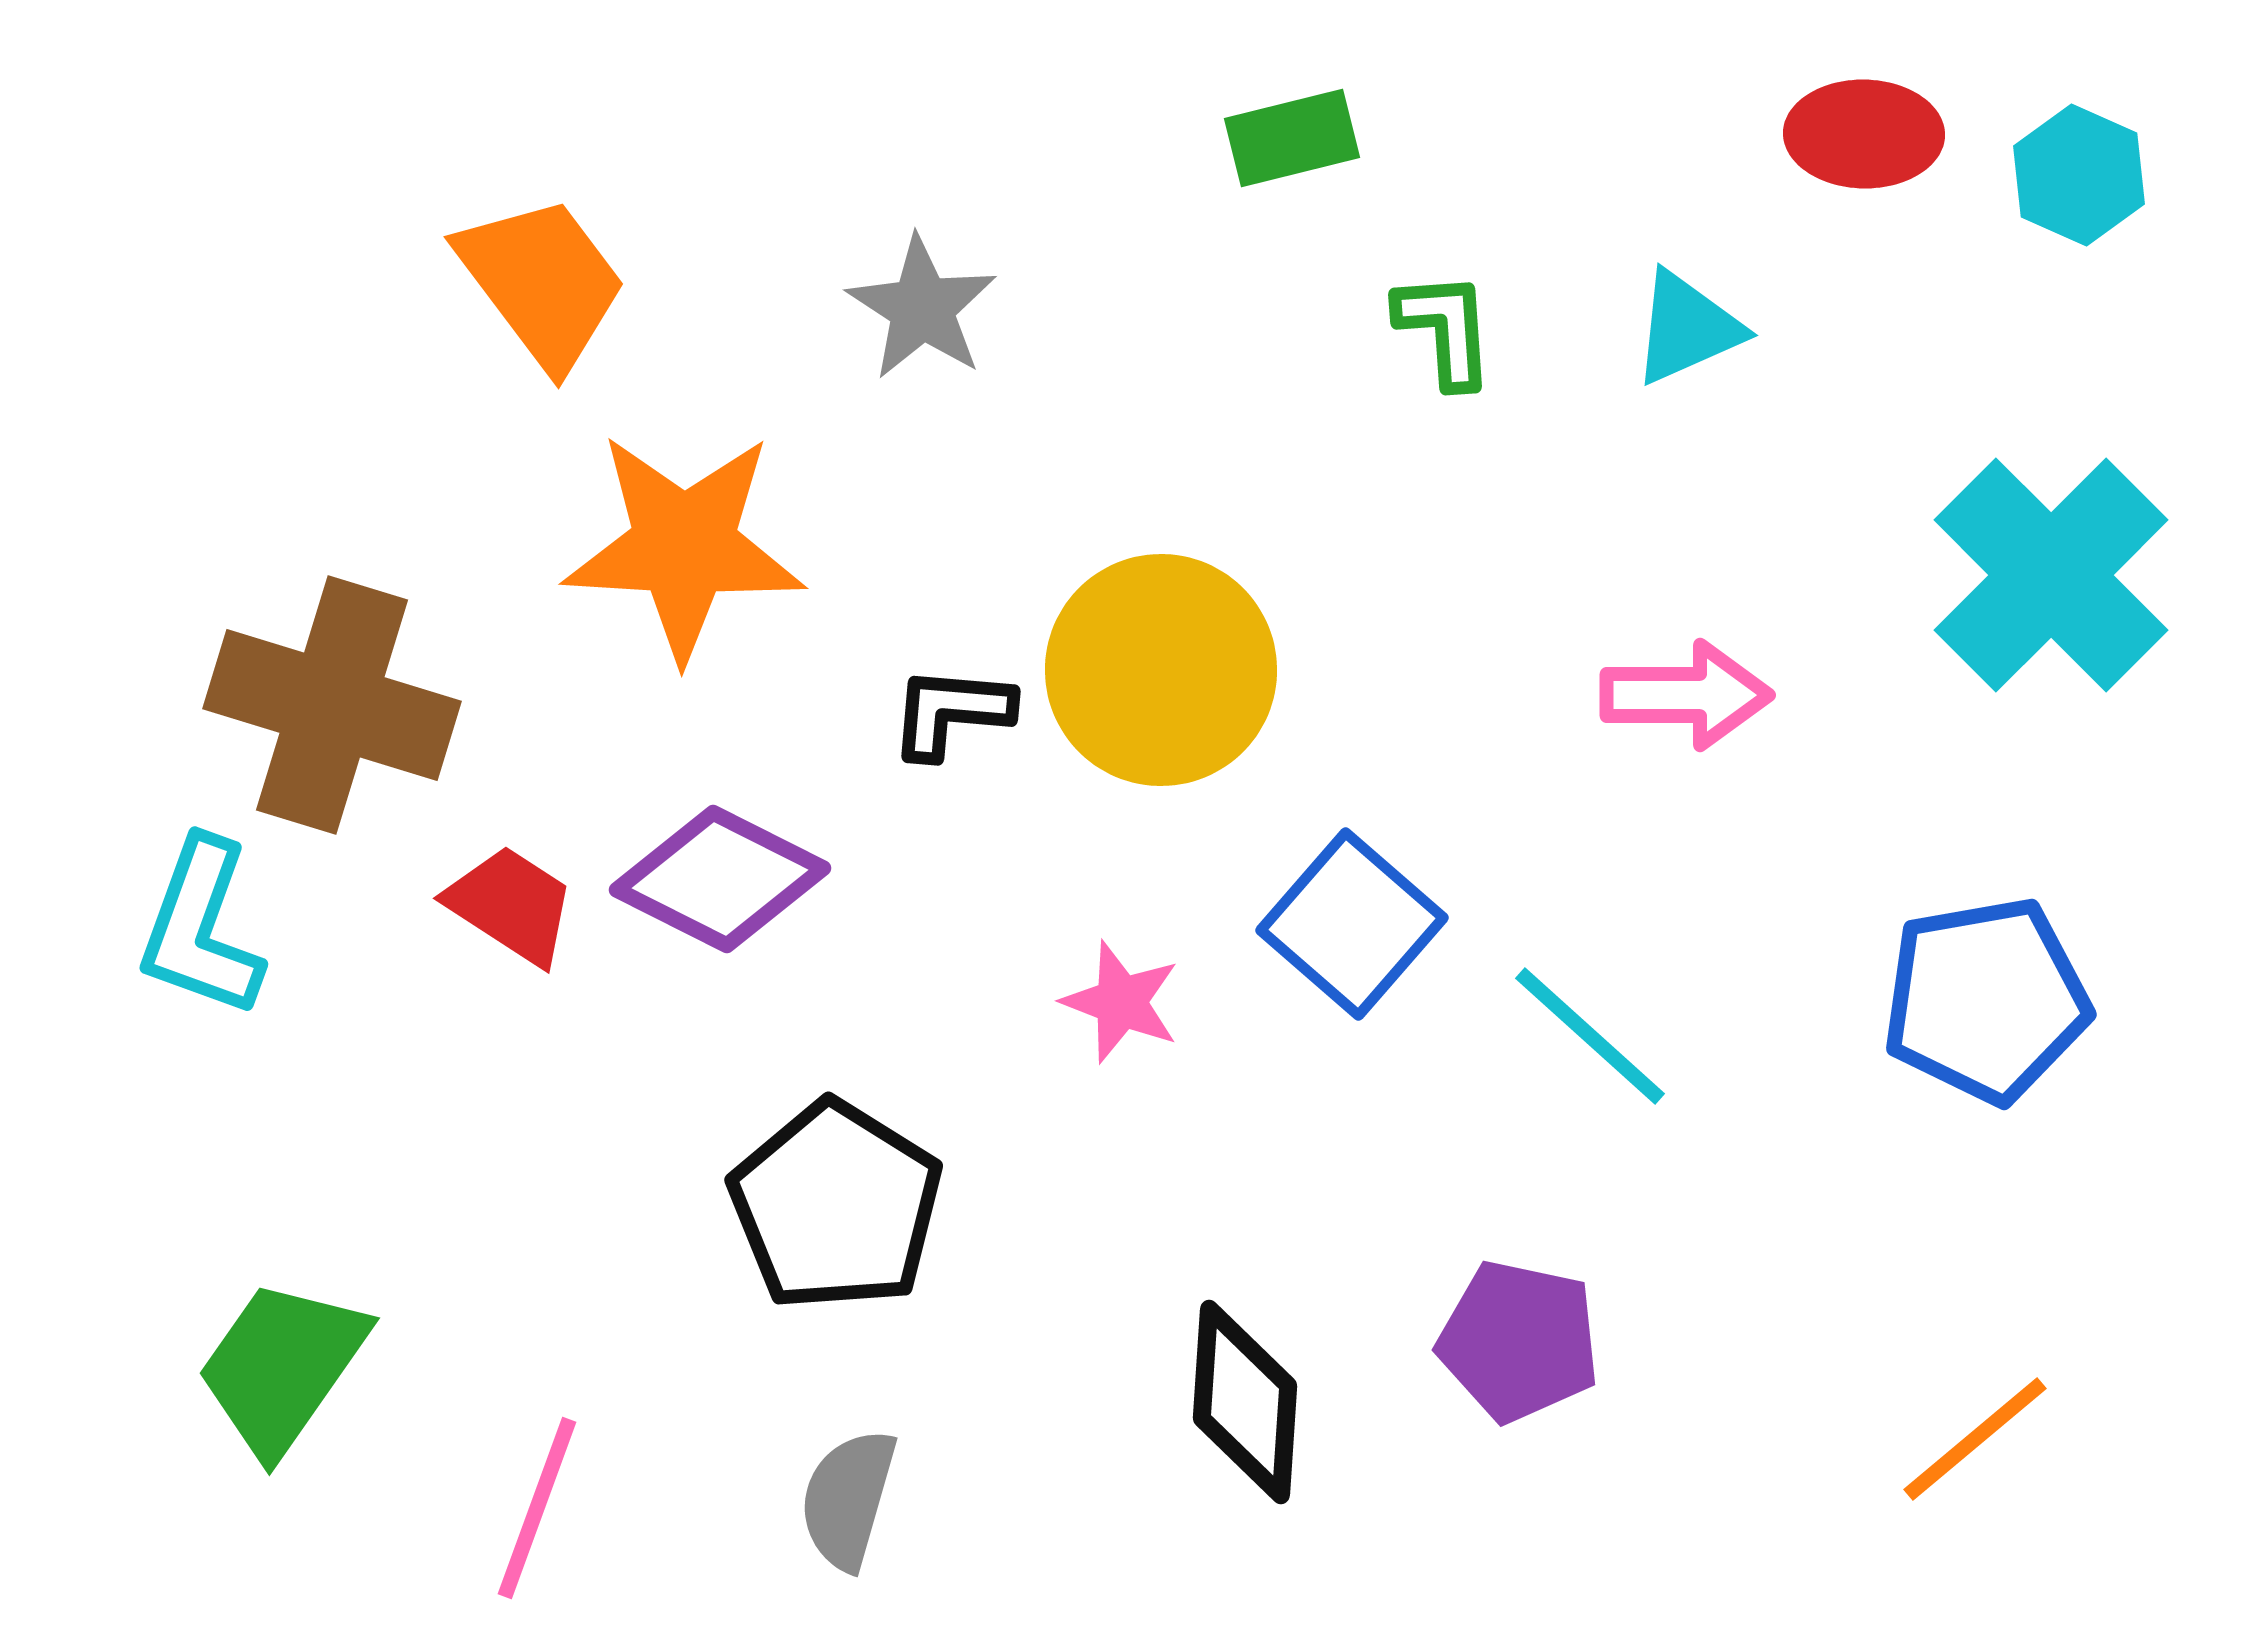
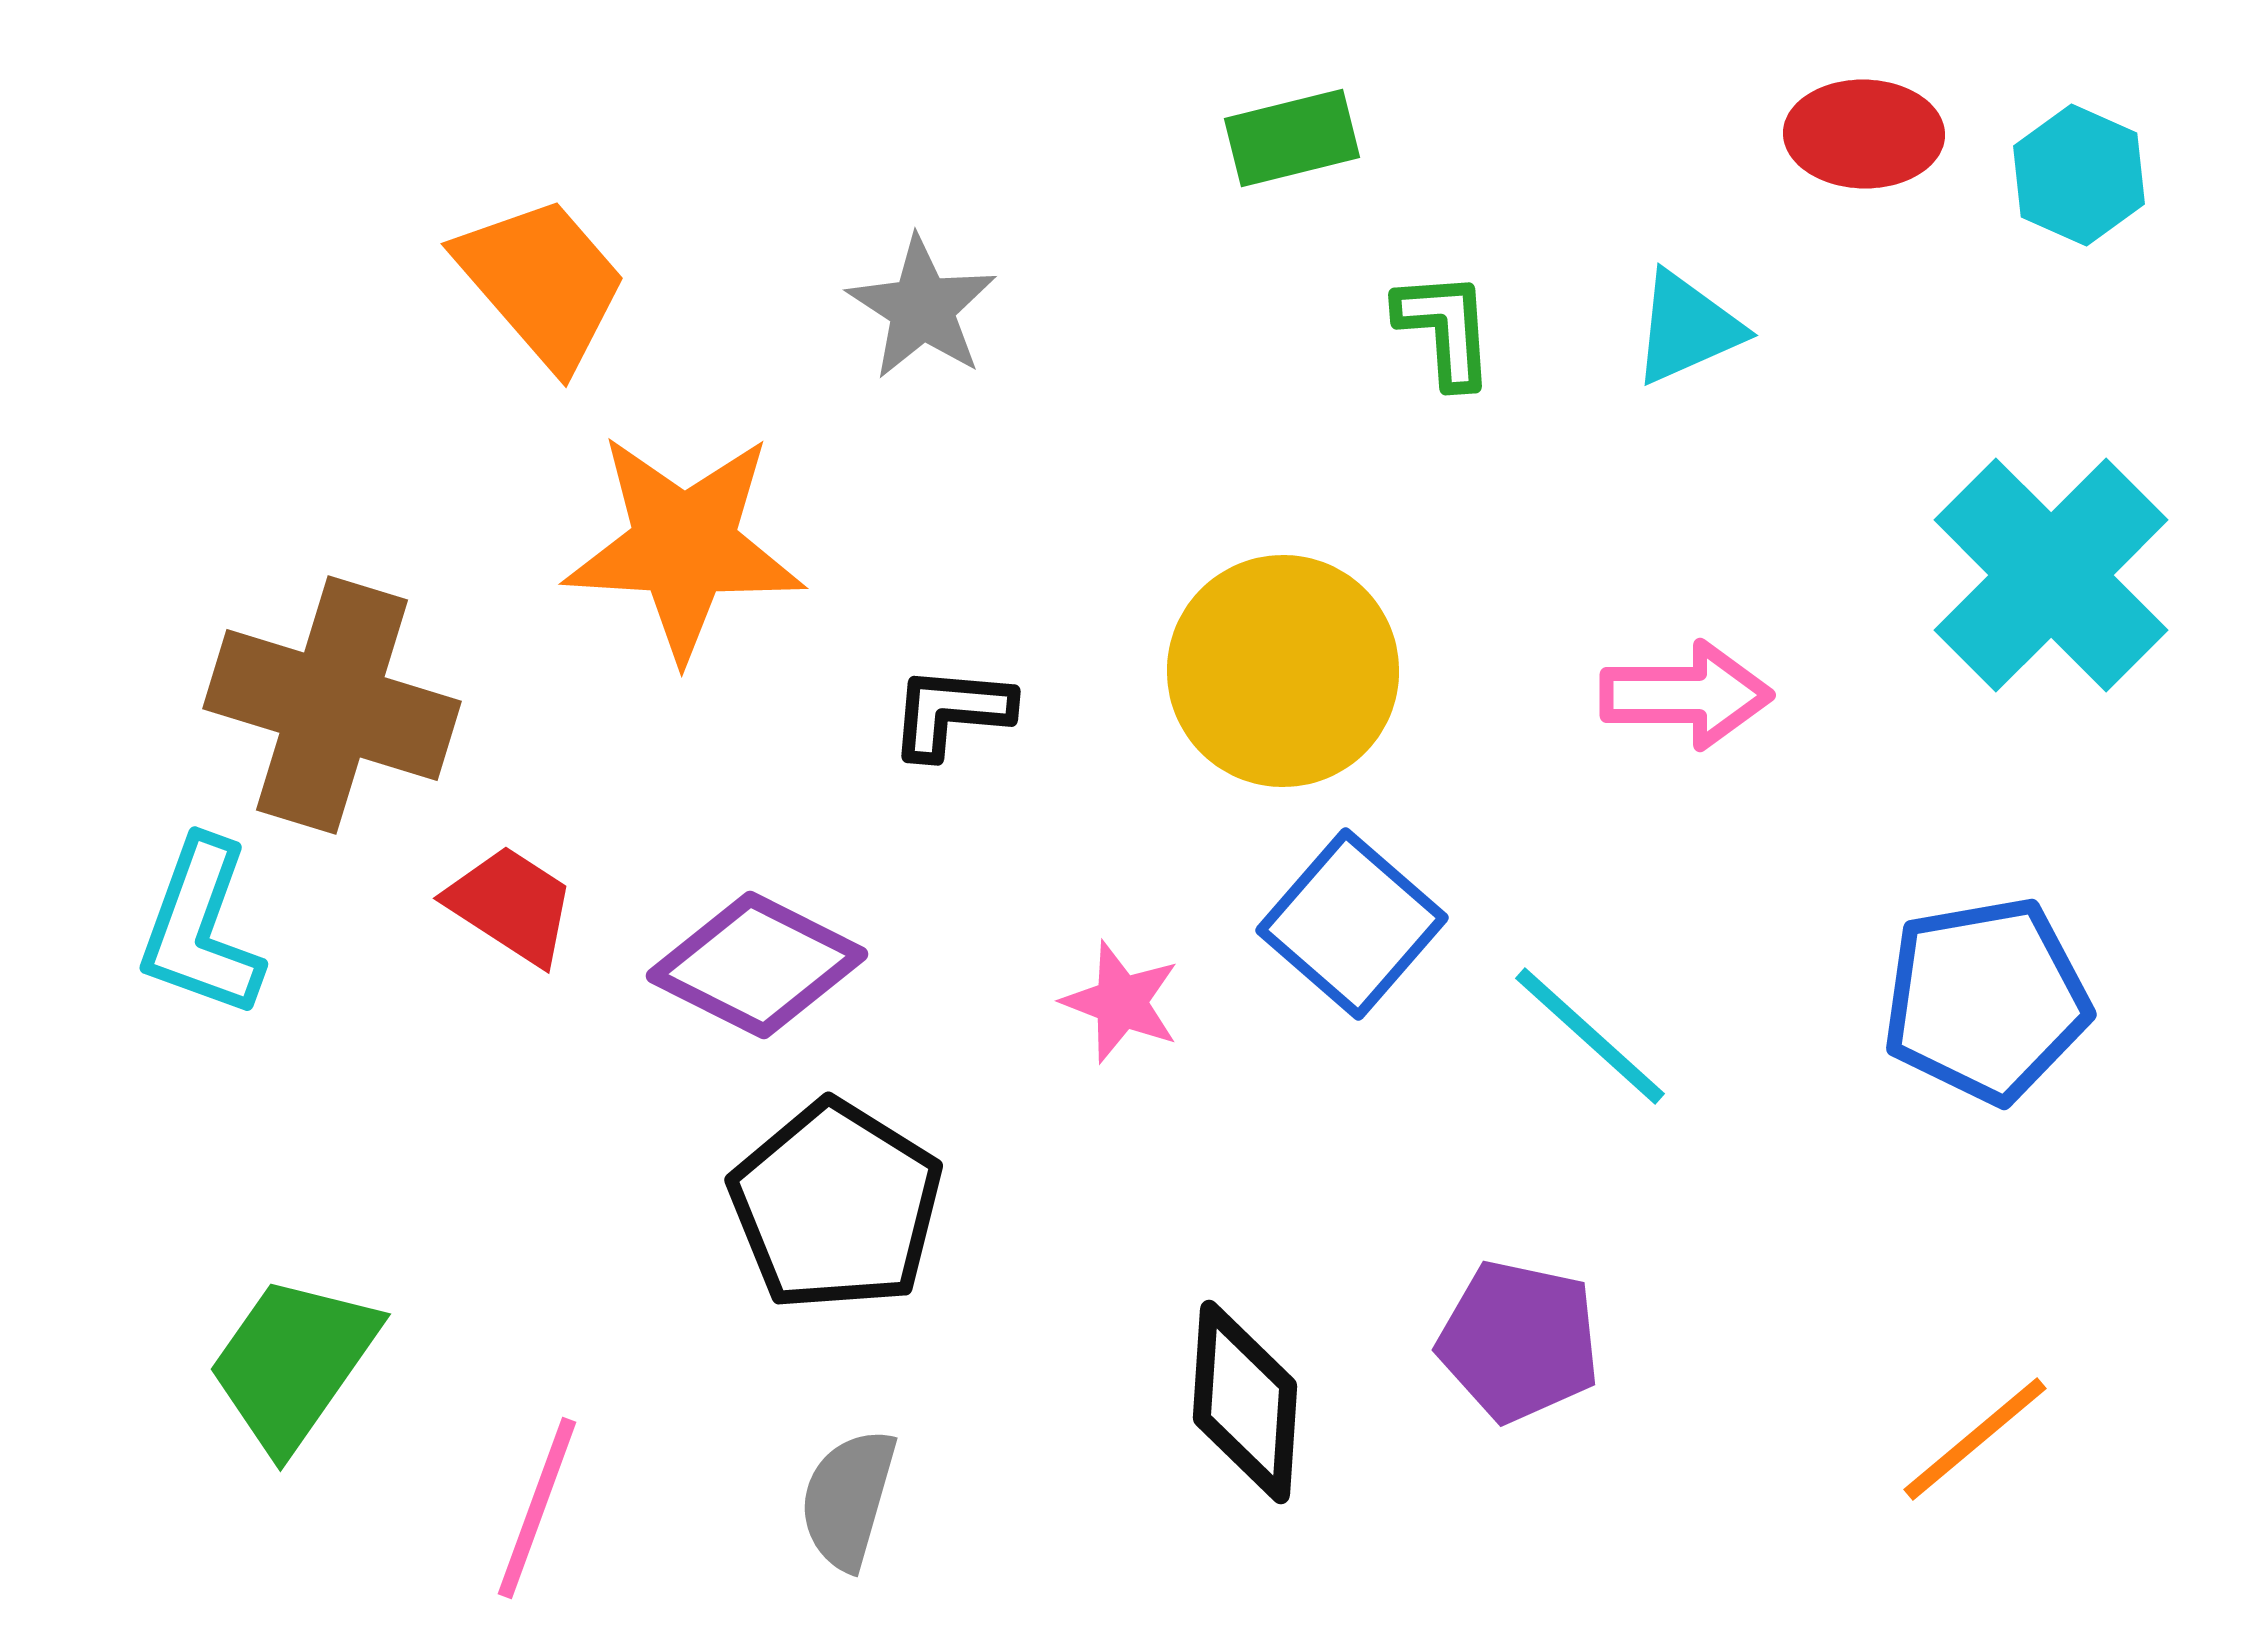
orange trapezoid: rotated 4 degrees counterclockwise
yellow circle: moved 122 px right, 1 px down
purple diamond: moved 37 px right, 86 px down
green trapezoid: moved 11 px right, 4 px up
